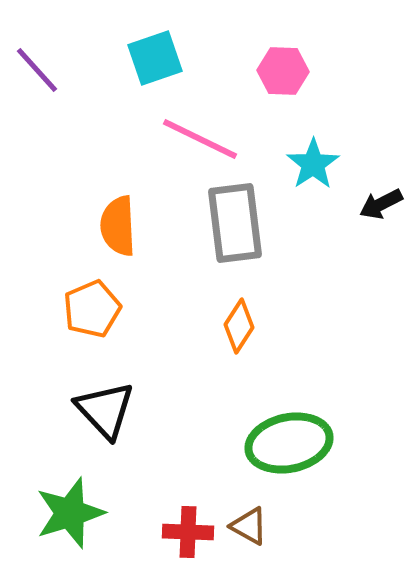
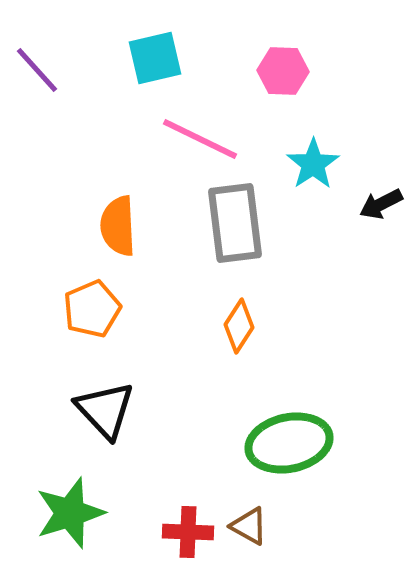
cyan square: rotated 6 degrees clockwise
